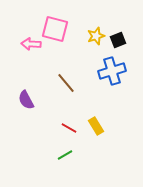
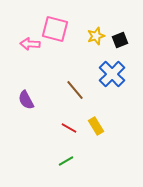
black square: moved 2 px right
pink arrow: moved 1 px left
blue cross: moved 3 px down; rotated 28 degrees counterclockwise
brown line: moved 9 px right, 7 px down
green line: moved 1 px right, 6 px down
